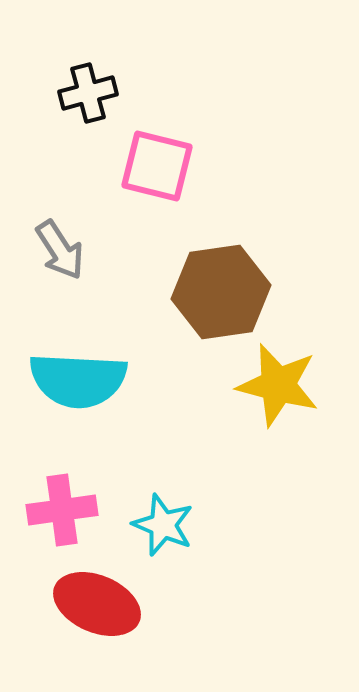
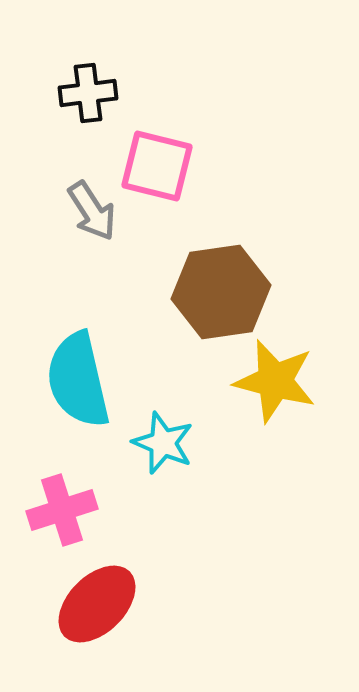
black cross: rotated 8 degrees clockwise
gray arrow: moved 32 px right, 39 px up
cyan semicircle: rotated 74 degrees clockwise
yellow star: moved 3 px left, 4 px up
pink cross: rotated 10 degrees counterclockwise
cyan star: moved 82 px up
red ellipse: rotated 68 degrees counterclockwise
